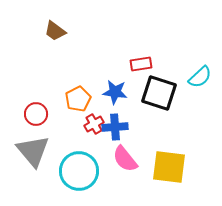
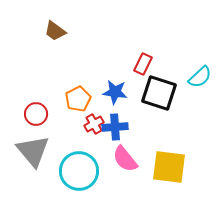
red rectangle: moved 2 px right; rotated 55 degrees counterclockwise
